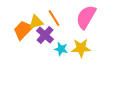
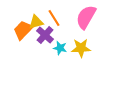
cyan star: moved 1 px left, 1 px up
